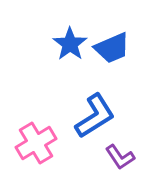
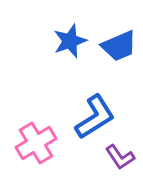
blue star: moved 3 px up; rotated 16 degrees clockwise
blue trapezoid: moved 7 px right, 2 px up
blue L-shape: moved 1 px down
